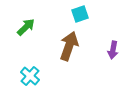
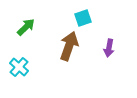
cyan square: moved 3 px right, 4 px down
purple arrow: moved 4 px left, 2 px up
cyan cross: moved 11 px left, 9 px up
